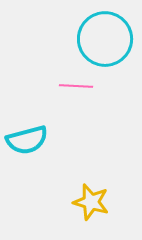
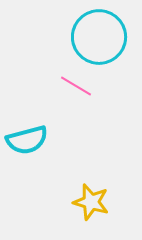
cyan circle: moved 6 px left, 2 px up
pink line: rotated 28 degrees clockwise
